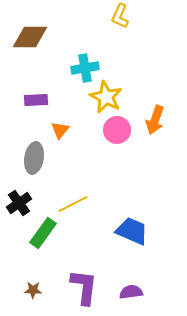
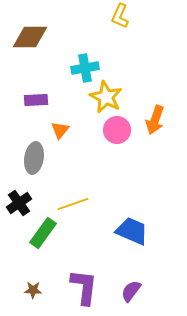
yellow line: rotated 8 degrees clockwise
purple semicircle: moved 1 px up; rotated 45 degrees counterclockwise
